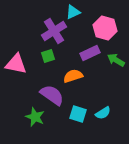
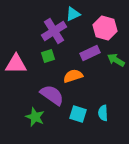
cyan triangle: moved 2 px down
pink triangle: rotated 10 degrees counterclockwise
cyan semicircle: rotated 119 degrees clockwise
